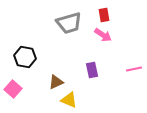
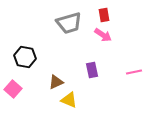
pink line: moved 3 px down
